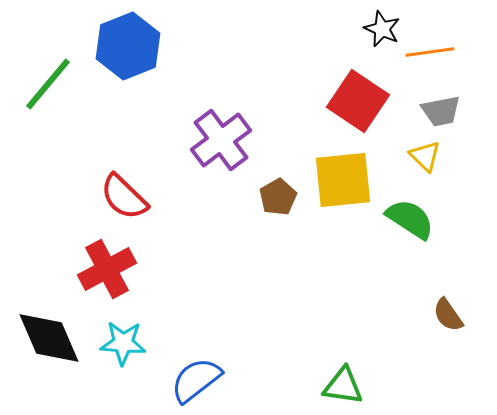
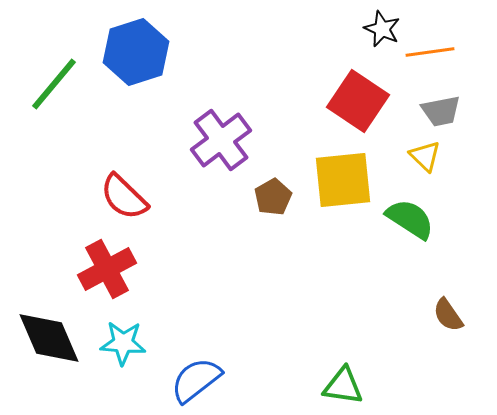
blue hexagon: moved 8 px right, 6 px down; rotated 4 degrees clockwise
green line: moved 6 px right
brown pentagon: moved 5 px left
